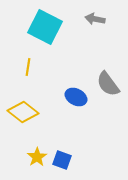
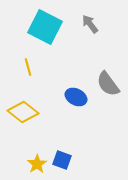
gray arrow: moved 5 px left, 5 px down; rotated 42 degrees clockwise
yellow line: rotated 24 degrees counterclockwise
yellow star: moved 7 px down
